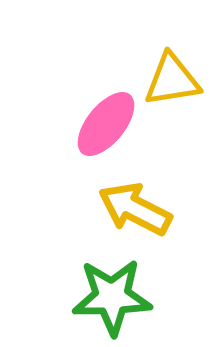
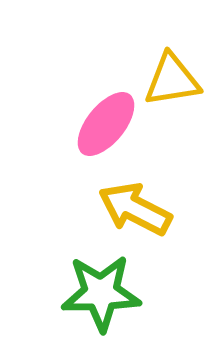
green star: moved 11 px left, 4 px up
